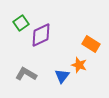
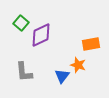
green square: rotated 14 degrees counterclockwise
orange rectangle: rotated 42 degrees counterclockwise
orange star: moved 1 px left
gray L-shape: moved 2 px left, 2 px up; rotated 125 degrees counterclockwise
